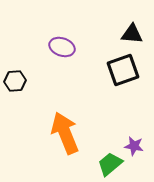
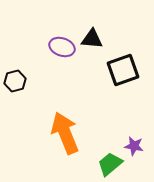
black triangle: moved 40 px left, 5 px down
black hexagon: rotated 10 degrees counterclockwise
